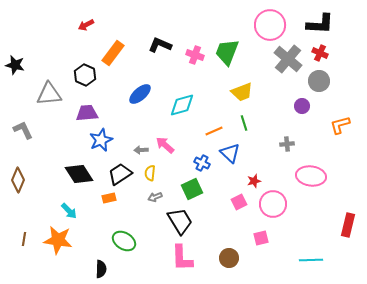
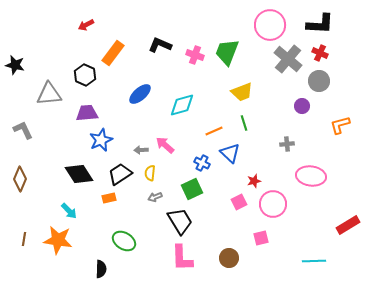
brown diamond at (18, 180): moved 2 px right, 1 px up
red rectangle at (348, 225): rotated 45 degrees clockwise
cyan line at (311, 260): moved 3 px right, 1 px down
